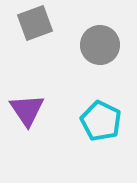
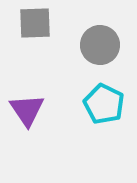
gray square: rotated 18 degrees clockwise
cyan pentagon: moved 3 px right, 17 px up
